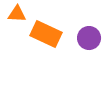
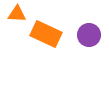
purple circle: moved 3 px up
